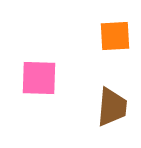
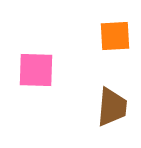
pink square: moved 3 px left, 8 px up
